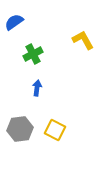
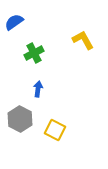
green cross: moved 1 px right, 1 px up
blue arrow: moved 1 px right, 1 px down
gray hexagon: moved 10 px up; rotated 25 degrees counterclockwise
